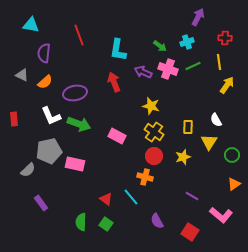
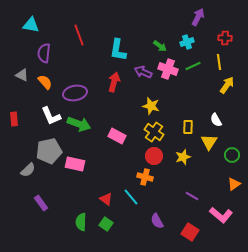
orange semicircle at (45, 82): rotated 91 degrees counterclockwise
red arrow at (114, 82): rotated 36 degrees clockwise
